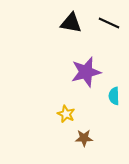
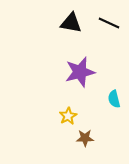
purple star: moved 6 px left
cyan semicircle: moved 3 px down; rotated 12 degrees counterclockwise
yellow star: moved 2 px right, 2 px down; rotated 18 degrees clockwise
brown star: moved 1 px right
